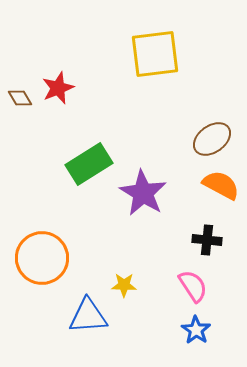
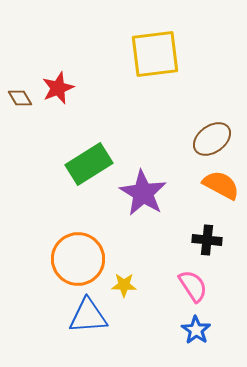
orange circle: moved 36 px right, 1 px down
